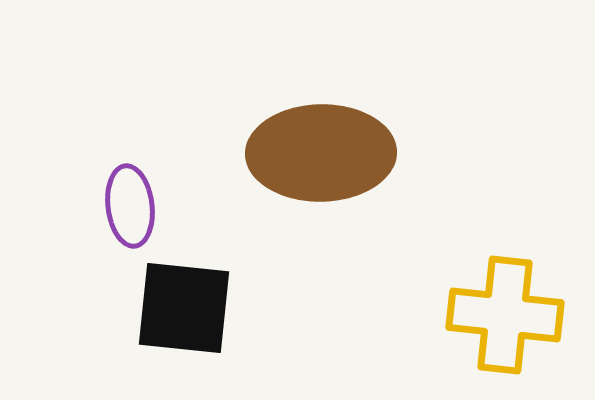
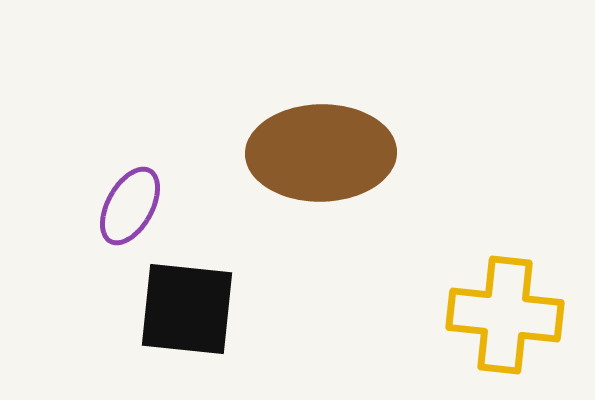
purple ellipse: rotated 36 degrees clockwise
black square: moved 3 px right, 1 px down
